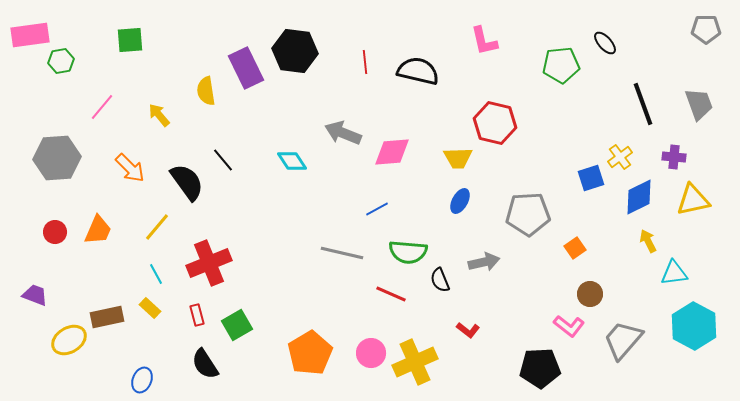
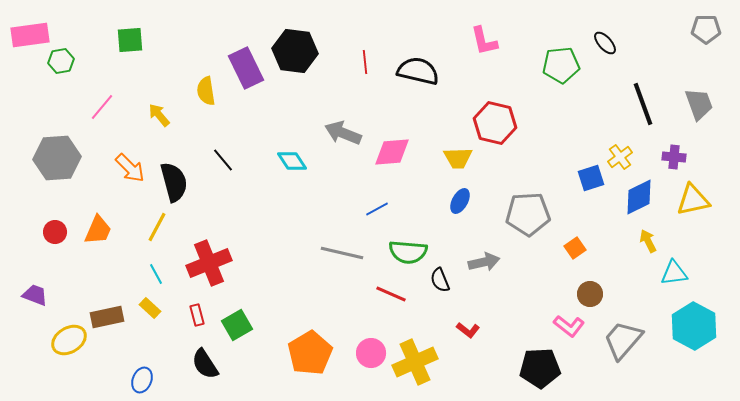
black semicircle at (187, 182): moved 13 px left; rotated 21 degrees clockwise
yellow line at (157, 227): rotated 12 degrees counterclockwise
